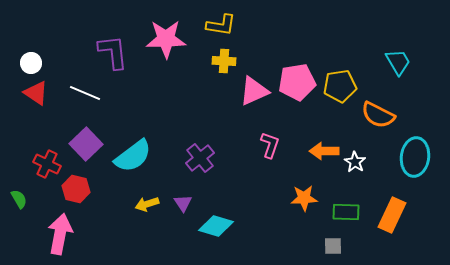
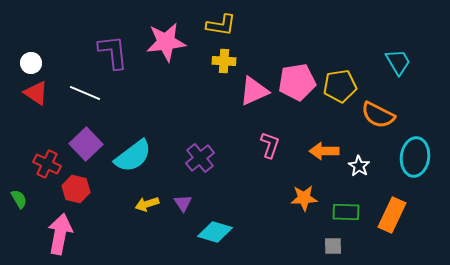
pink star: moved 3 px down; rotated 6 degrees counterclockwise
white star: moved 4 px right, 4 px down
cyan diamond: moved 1 px left, 6 px down
